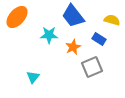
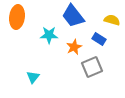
orange ellipse: rotated 35 degrees counterclockwise
orange star: moved 1 px right
